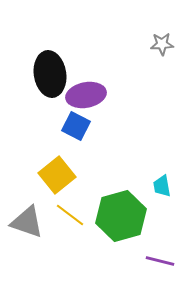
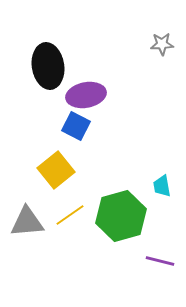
black ellipse: moved 2 px left, 8 px up
yellow square: moved 1 px left, 5 px up
yellow line: rotated 72 degrees counterclockwise
gray triangle: rotated 24 degrees counterclockwise
